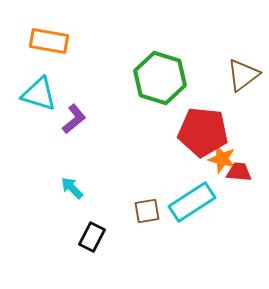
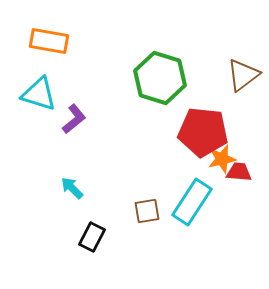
orange star: rotated 28 degrees counterclockwise
cyan rectangle: rotated 24 degrees counterclockwise
